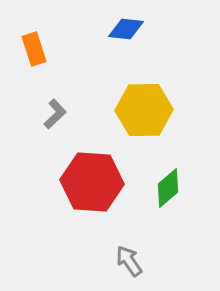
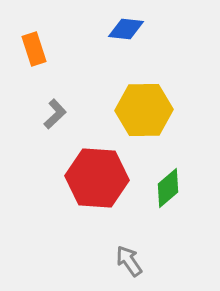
red hexagon: moved 5 px right, 4 px up
